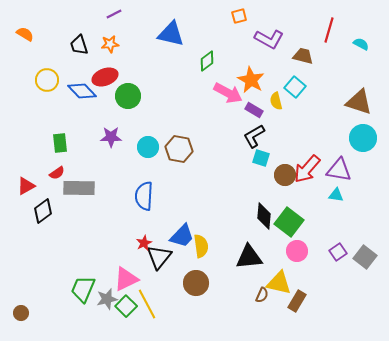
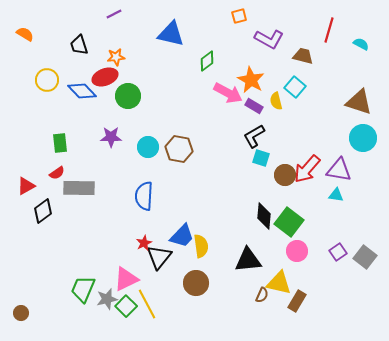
orange star at (110, 44): moved 6 px right, 13 px down
purple rectangle at (254, 110): moved 4 px up
black triangle at (249, 257): moved 1 px left, 3 px down
